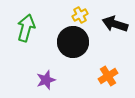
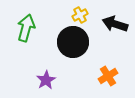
purple star: rotated 12 degrees counterclockwise
